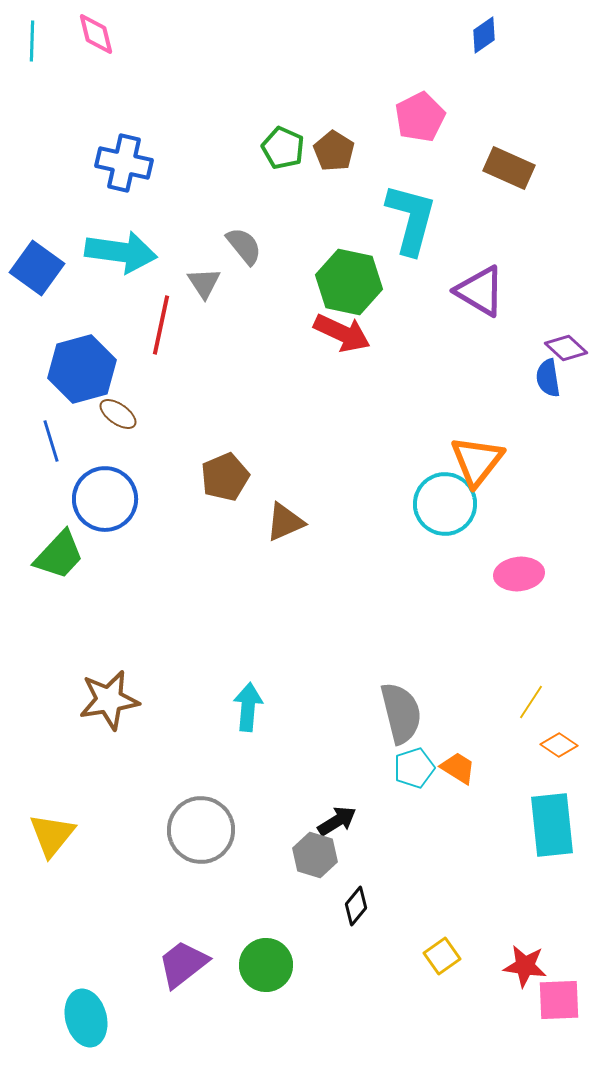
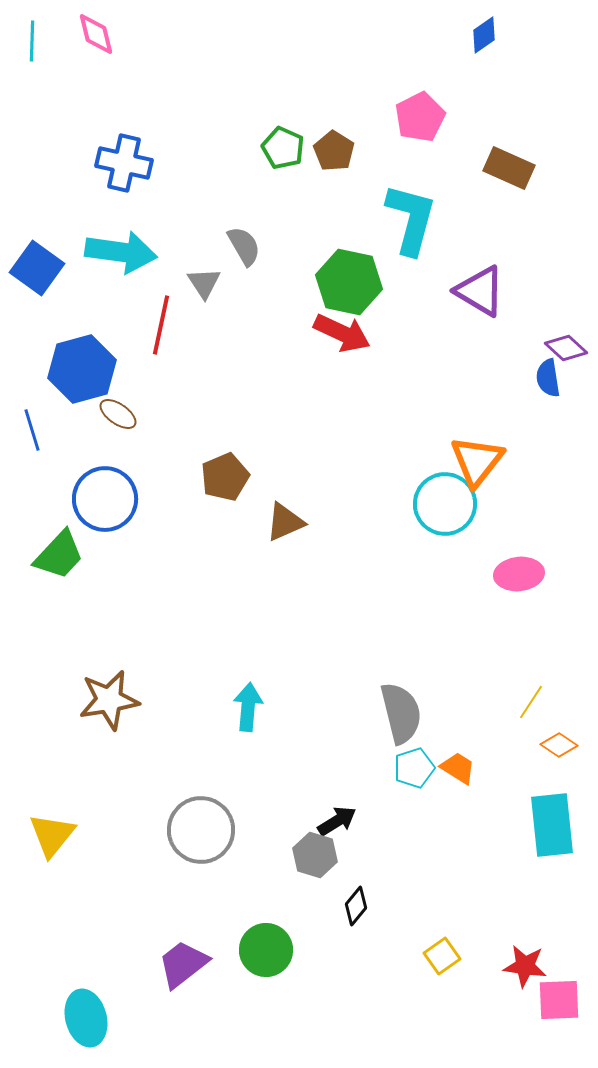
gray semicircle at (244, 246): rotated 9 degrees clockwise
blue line at (51, 441): moved 19 px left, 11 px up
green circle at (266, 965): moved 15 px up
